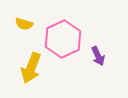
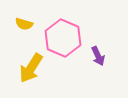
pink hexagon: moved 1 px up; rotated 12 degrees counterclockwise
yellow arrow: rotated 12 degrees clockwise
